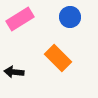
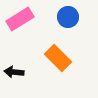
blue circle: moved 2 px left
